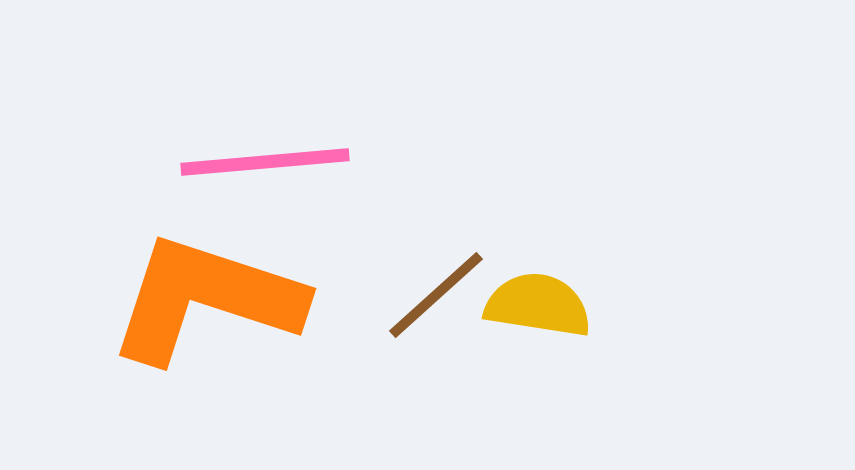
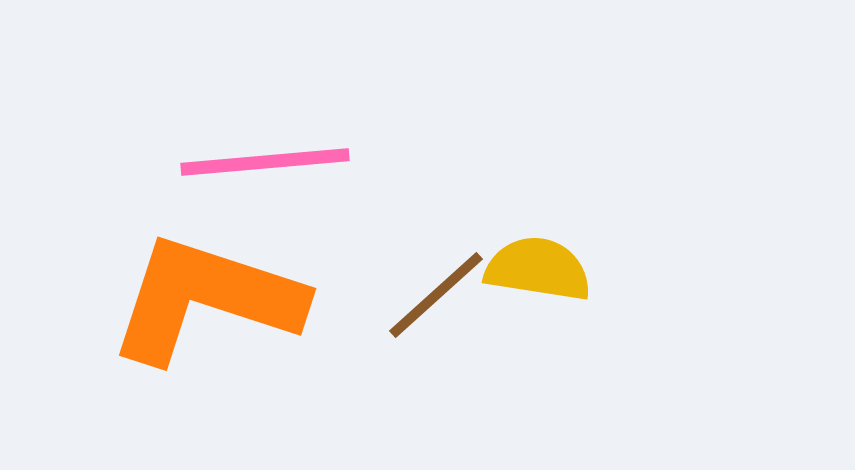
yellow semicircle: moved 36 px up
